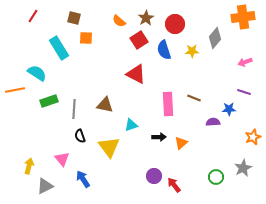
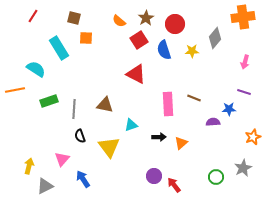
pink arrow: rotated 56 degrees counterclockwise
cyan semicircle: moved 1 px left, 4 px up
pink triangle: rotated 21 degrees clockwise
